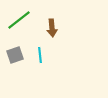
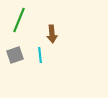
green line: rotated 30 degrees counterclockwise
brown arrow: moved 6 px down
